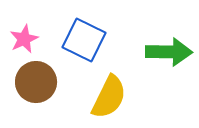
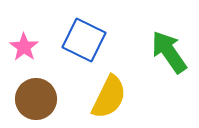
pink star: moved 8 px down; rotated 12 degrees counterclockwise
green arrow: rotated 126 degrees counterclockwise
brown circle: moved 17 px down
